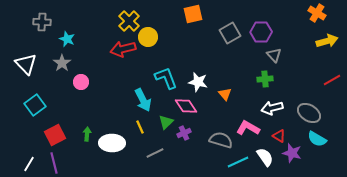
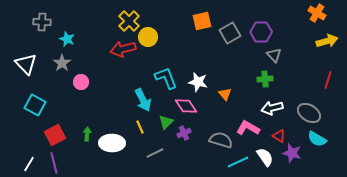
orange square: moved 9 px right, 7 px down
red line: moved 4 px left; rotated 42 degrees counterclockwise
cyan square: rotated 25 degrees counterclockwise
